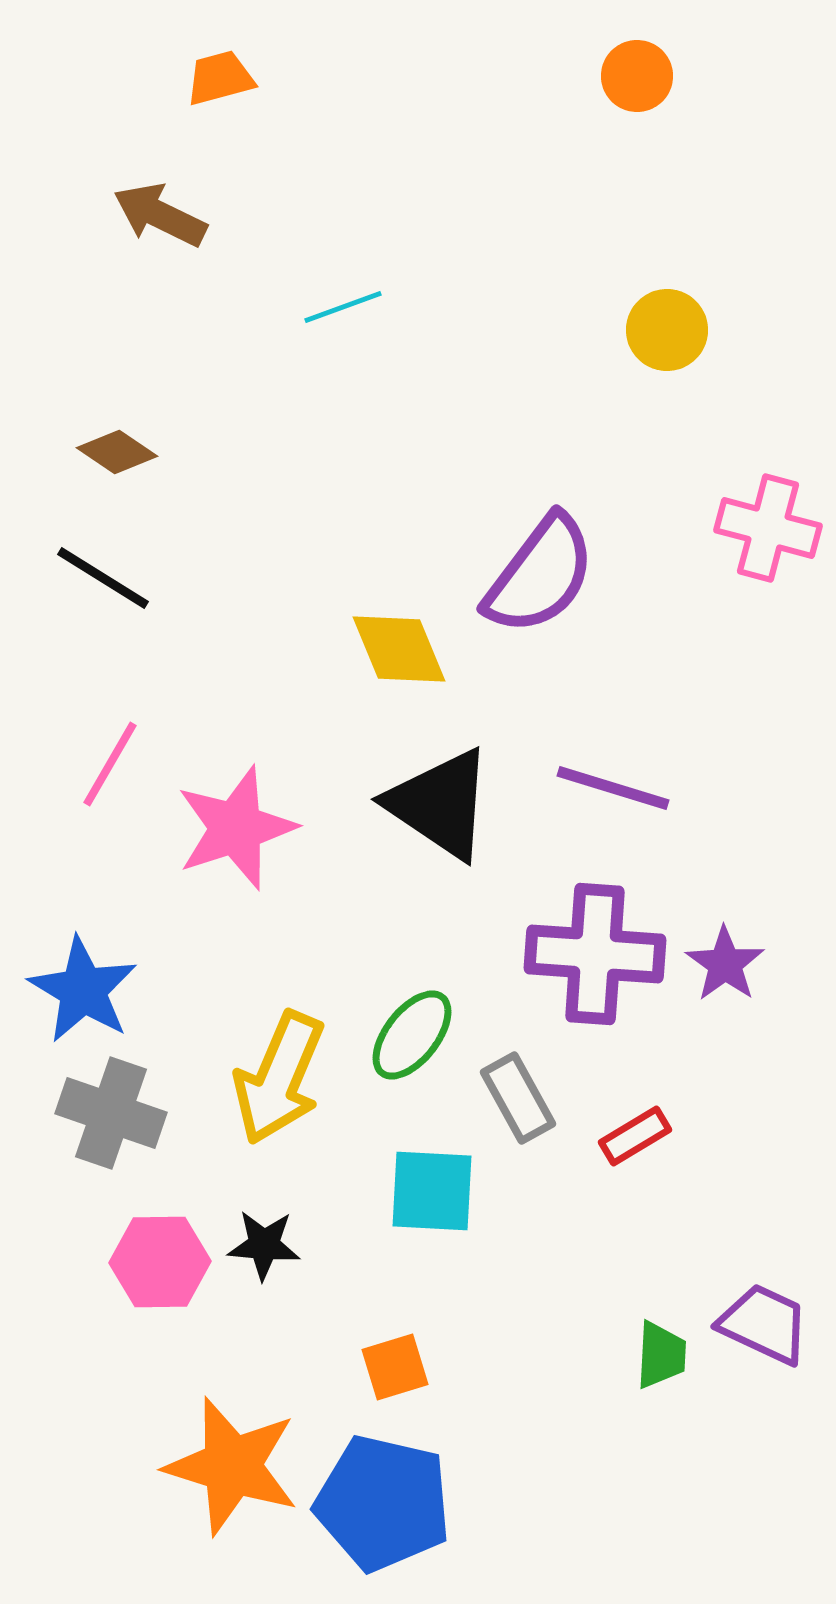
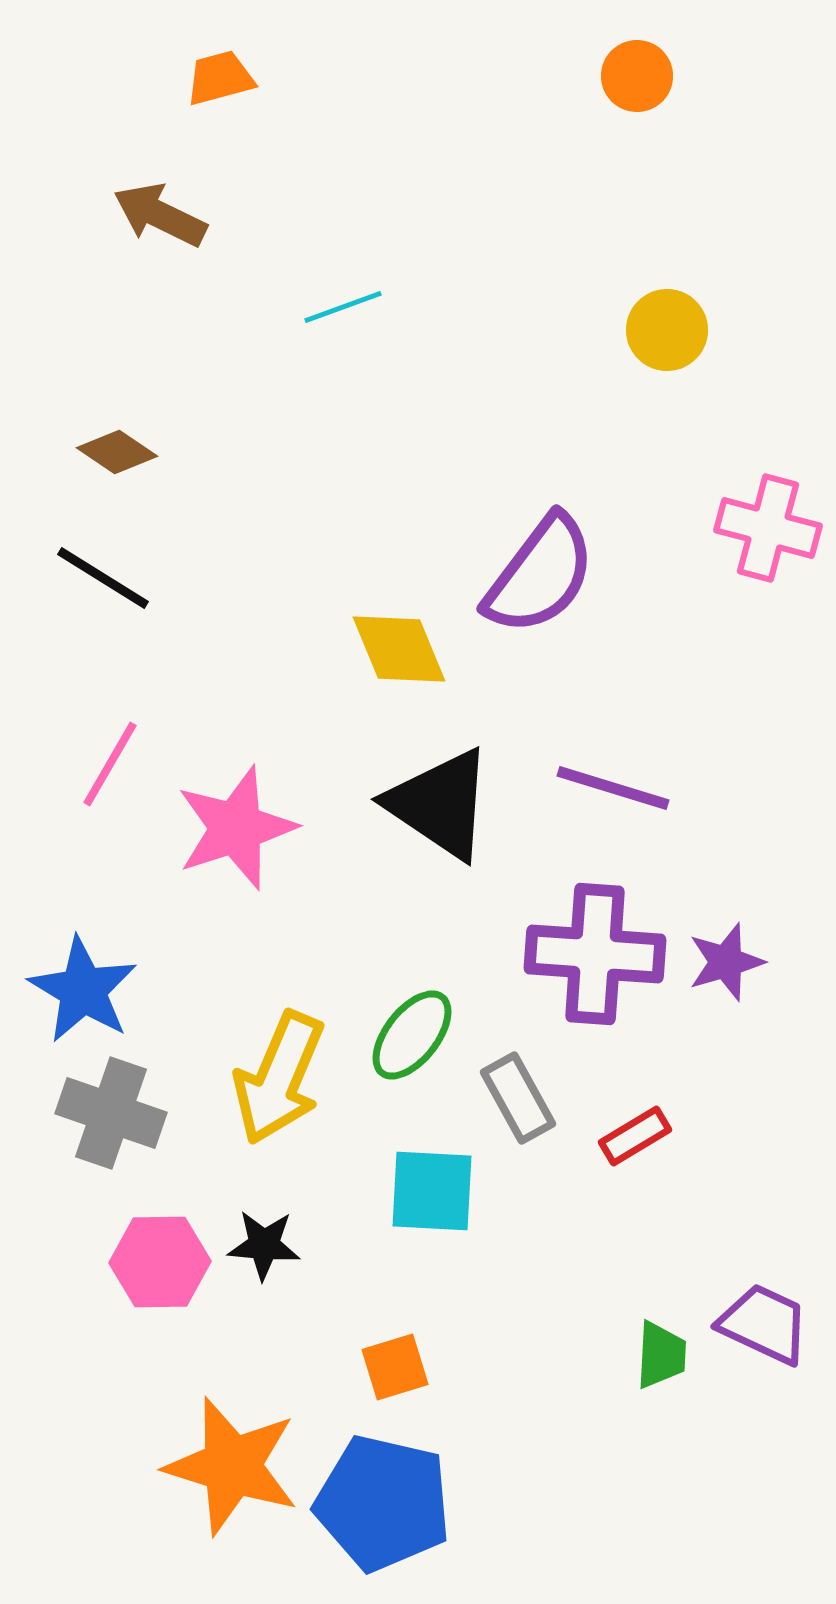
purple star: moved 1 px right, 2 px up; rotated 20 degrees clockwise
